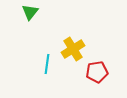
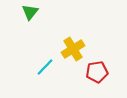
cyan line: moved 2 px left, 3 px down; rotated 36 degrees clockwise
